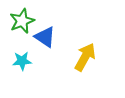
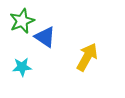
yellow arrow: moved 2 px right
cyan star: moved 6 px down
